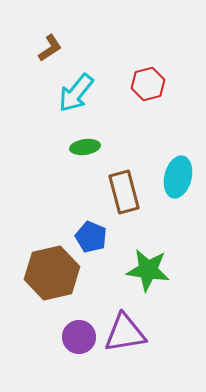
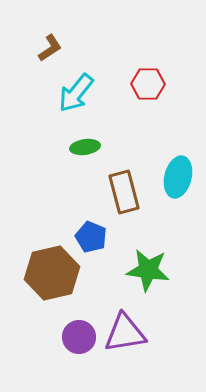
red hexagon: rotated 16 degrees clockwise
